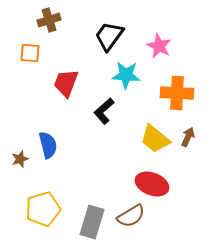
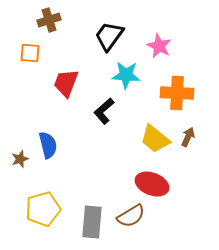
gray rectangle: rotated 12 degrees counterclockwise
